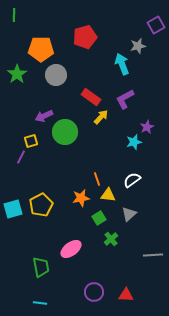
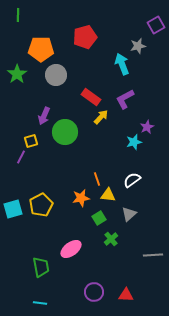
green line: moved 4 px right
purple arrow: rotated 42 degrees counterclockwise
